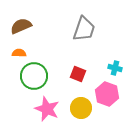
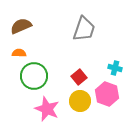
red square: moved 1 px right, 3 px down; rotated 28 degrees clockwise
yellow circle: moved 1 px left, 7 px up
